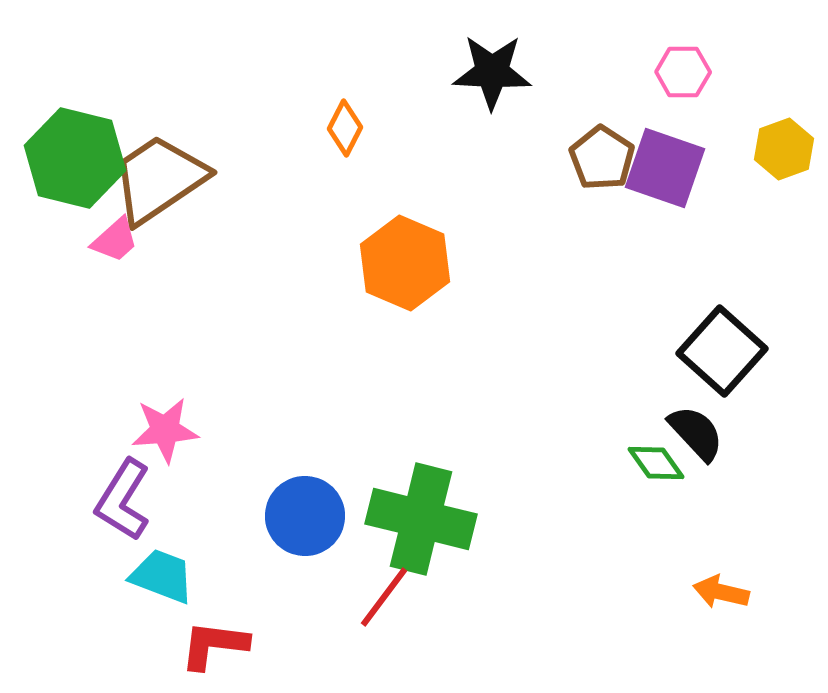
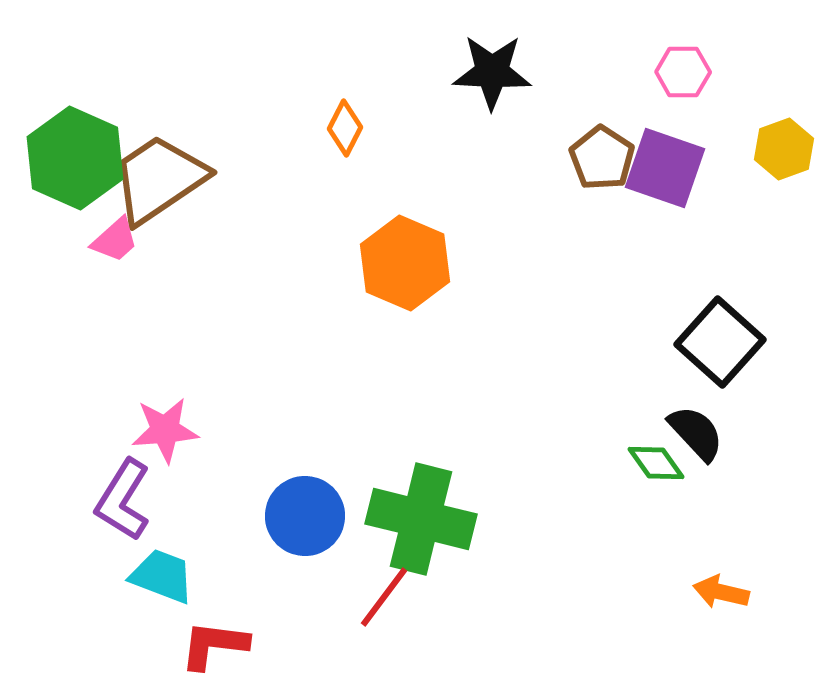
green hexagon: rotated 10 degrees clockwise
black square: moved 2 px left, 9 px up
